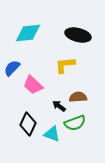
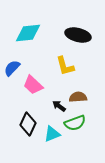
yellow L-shape: moved 1 px down; rotated 100 degrees counterclockwise
cyan triangle: rotated 42 degrees counterclockwise
